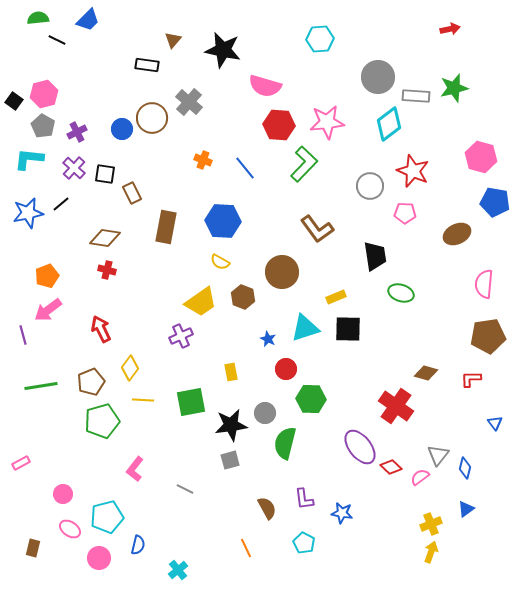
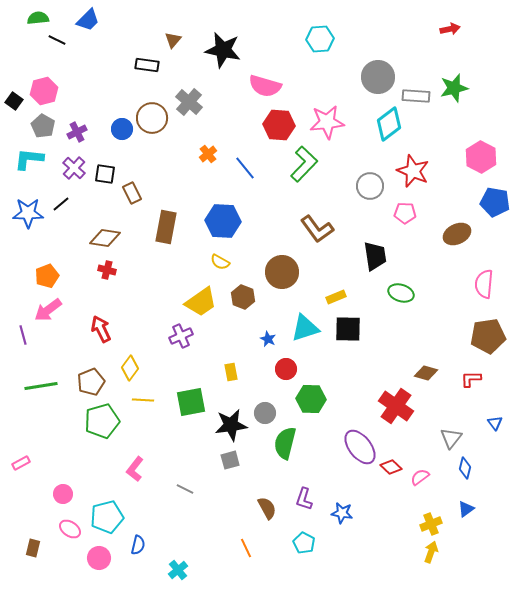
pink hexagon at (44, 94): moved 3 px up
pink hexagon at (481, 157): rotated 12 degrees clockwise
orange cross at (203, 160): moved 5 px right, 6 px up; rotated 30 degrees clockwise
blue star at (28, 213): rotated 12 degrees clockwise
gray triangle at (438, 455): moved 13 px right, 17 px up
purple L-shape at (304, 499): rotated 25 degrees clockwise
